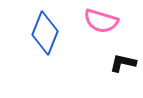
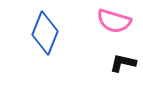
pink semicircle: moved 13 px right
